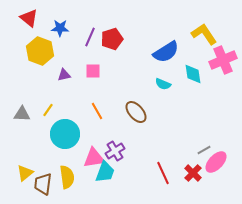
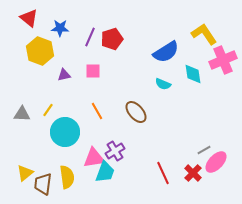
cyan circle: moved 2 px up
